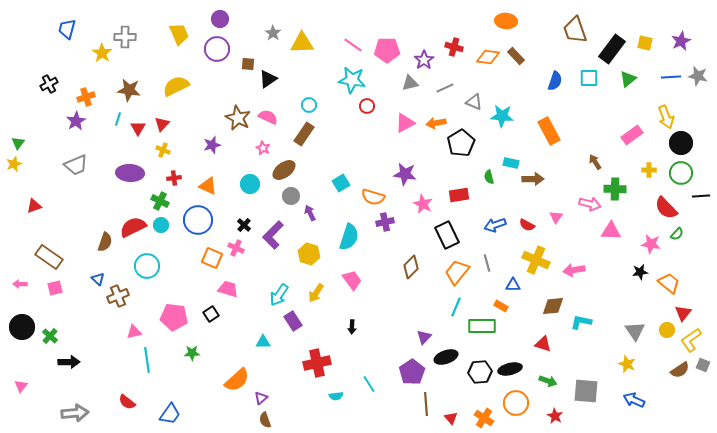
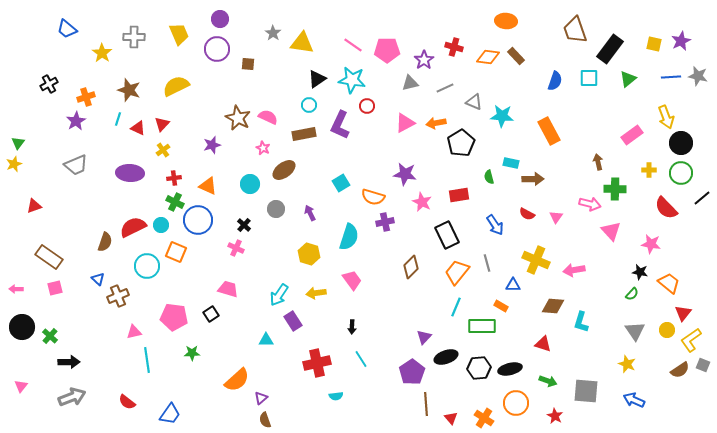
blue trapezoid at (67, 29): rotated 65 degrees counterclockwise
gray cross at (125, 37): moved 9 px right
yellow triangle at (302, 43): rotated 10 degrees clockwise
yellow square at (645, 43): moved 9 px right, 1 px down
black rectangle at (612, 49): moved 2 px left
black triangle at (268, 79): moved 49 px right
brown star at (129, 90): rotated 10 degrees clockwise
red triangle at (138, 128): rotated 35 degrees counterclockwise
brown rectangle at (304, 134): rotated 45 degrees clockwise
yellow cross at (163, 150): rotated 32 degrees clockwise
brown arrow at (595, 162): moved 3 px right; rotated 21 degrees clockwise
gray circle at (291, 196): moved 15 px left, 13 px down
black line at (701, 196): moved 1 px right, 2 px down; rotated 36 degrees counterclockwise
green cross at (160, 201): moved 15 px right, 1 px down
pink star at (423, 204): moved 1 px left, 2 px up
blue arrow at (495, 225): rotated 105 degrees counterclockwise
red semicircle at (527, 225): moved 11 px up
pink triangle at (611, 231): rotated 45 degrees clockwise
green semicircle at (677, 234): moved 45 px left, 60 px down
purple L-shape at (273, 235): moved 67 px right, 110 px up; rotated 20 degrees counterclockwise
orange square at (212, 258): moved 36 px left, 6 px up
black star at (640, 272): rotated 21 degrees clockwise
pink arrow at (20, 284): moved 4 px left, 5 px down
yellow arrow at (316, 293): rotated 48 degrees clockwise
brown diamond at (553, 306): rotated 10 degrees clockwise
cyan L-shape at (581, 322): rotated 85 degrees counterclockwise
cyan triangle at (263, 342): moved 3 px right, 2 px up
black hexagon at (480, 372): moved 1 px left, 4 px up
cyan line at (369, 384): moved 8 px left, 25 px up
gray arrow at (75, 413): moved 3 px left, 16 px up; rotated 16 degrees counterclockwise
